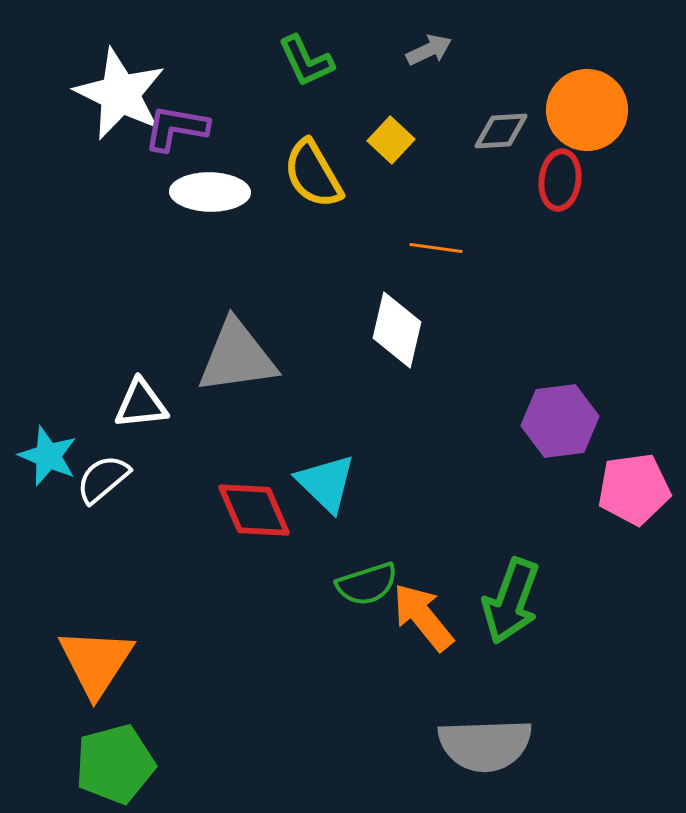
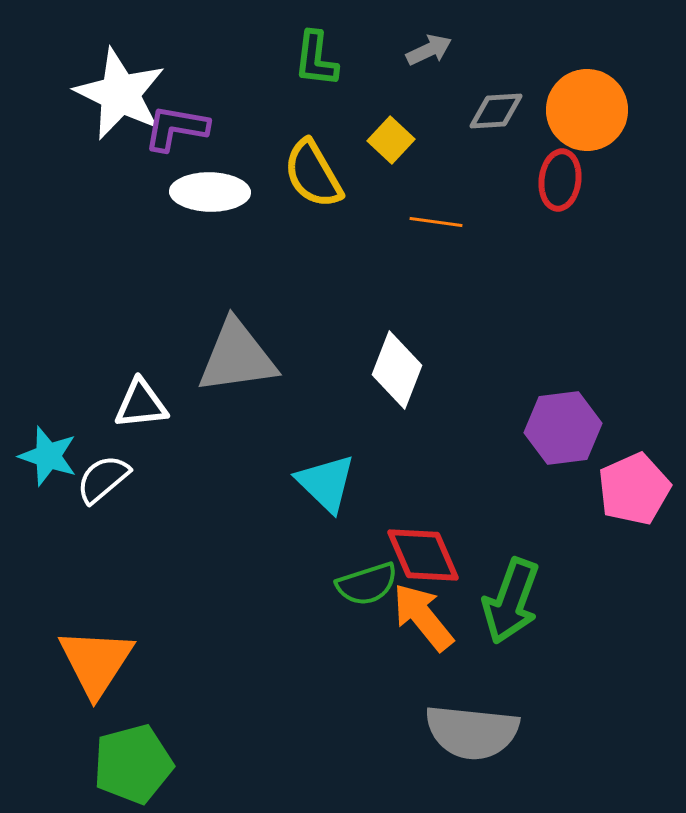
green L-shape: moved 10 px right, 2 px up; rotated 32 degrees clockwise
gray diamond: moved 5 px left, 20 px up
orange line: moved 26 px up
white diamond: moved 40 px down; rotated 8 degrees clockwise
purple hexagon: moved 3 px right, 7 px down
cyan star: rotated 4 degrees counterclockwise
pink pentagon: rotated 16 degrees counterclockwise
red diamond: moved 169 px right, 45 px down
gray semicircle: moved 13 px left, 13 px up; rotated 8 degrees clockwise
green pentagon: moved 18 px right
